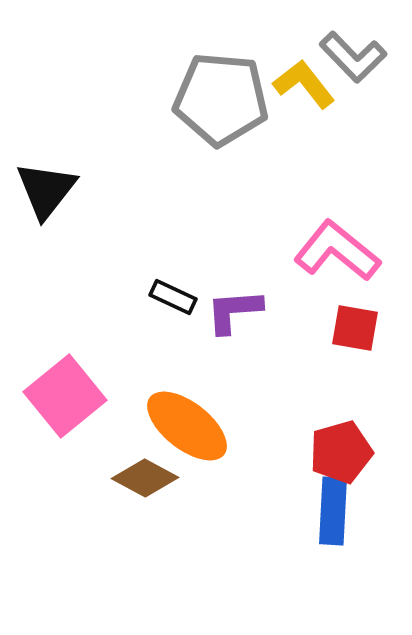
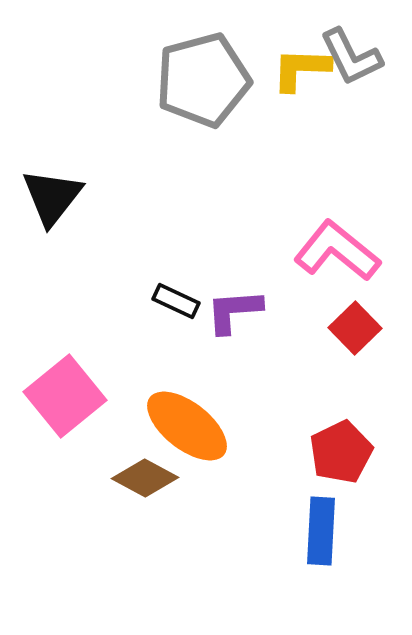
gray L-shape: moved 2 px left; rotated 18 degrees clockwise
yellow L-shape: moved 3 px left, 15 px up; rotated 50 degrees counterclockwise
gray pentagon: moved 18 px left, 19 px up; rotated 20 degrees counterclockwise
black triangle: moved 6 px right, 7 px down
black rectangle: moved 3 px right, 4 px down
red square: rotated 36 degrees clockwise
red pentagon: rotated 10 degrees counterclockwise
blue rectangle: moved 12 px left, 20 px down
